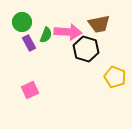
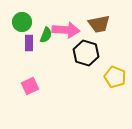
pink arrow: moved 2 px left, 2 px up
purple rectangle: rotated 28 degrees clockwise
black hexagon: moved 4 px down
pink square: moved 4 px up
